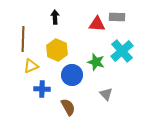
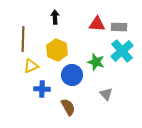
gray rectangle: moved 2 px right, 10 px down
